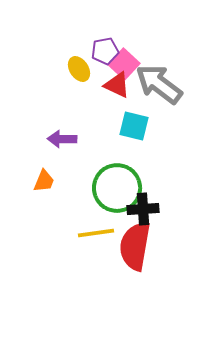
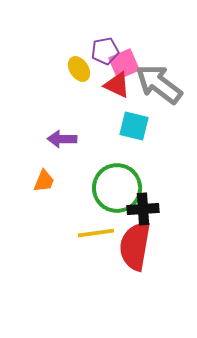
pink square: rotated 24 degrees clockwise
